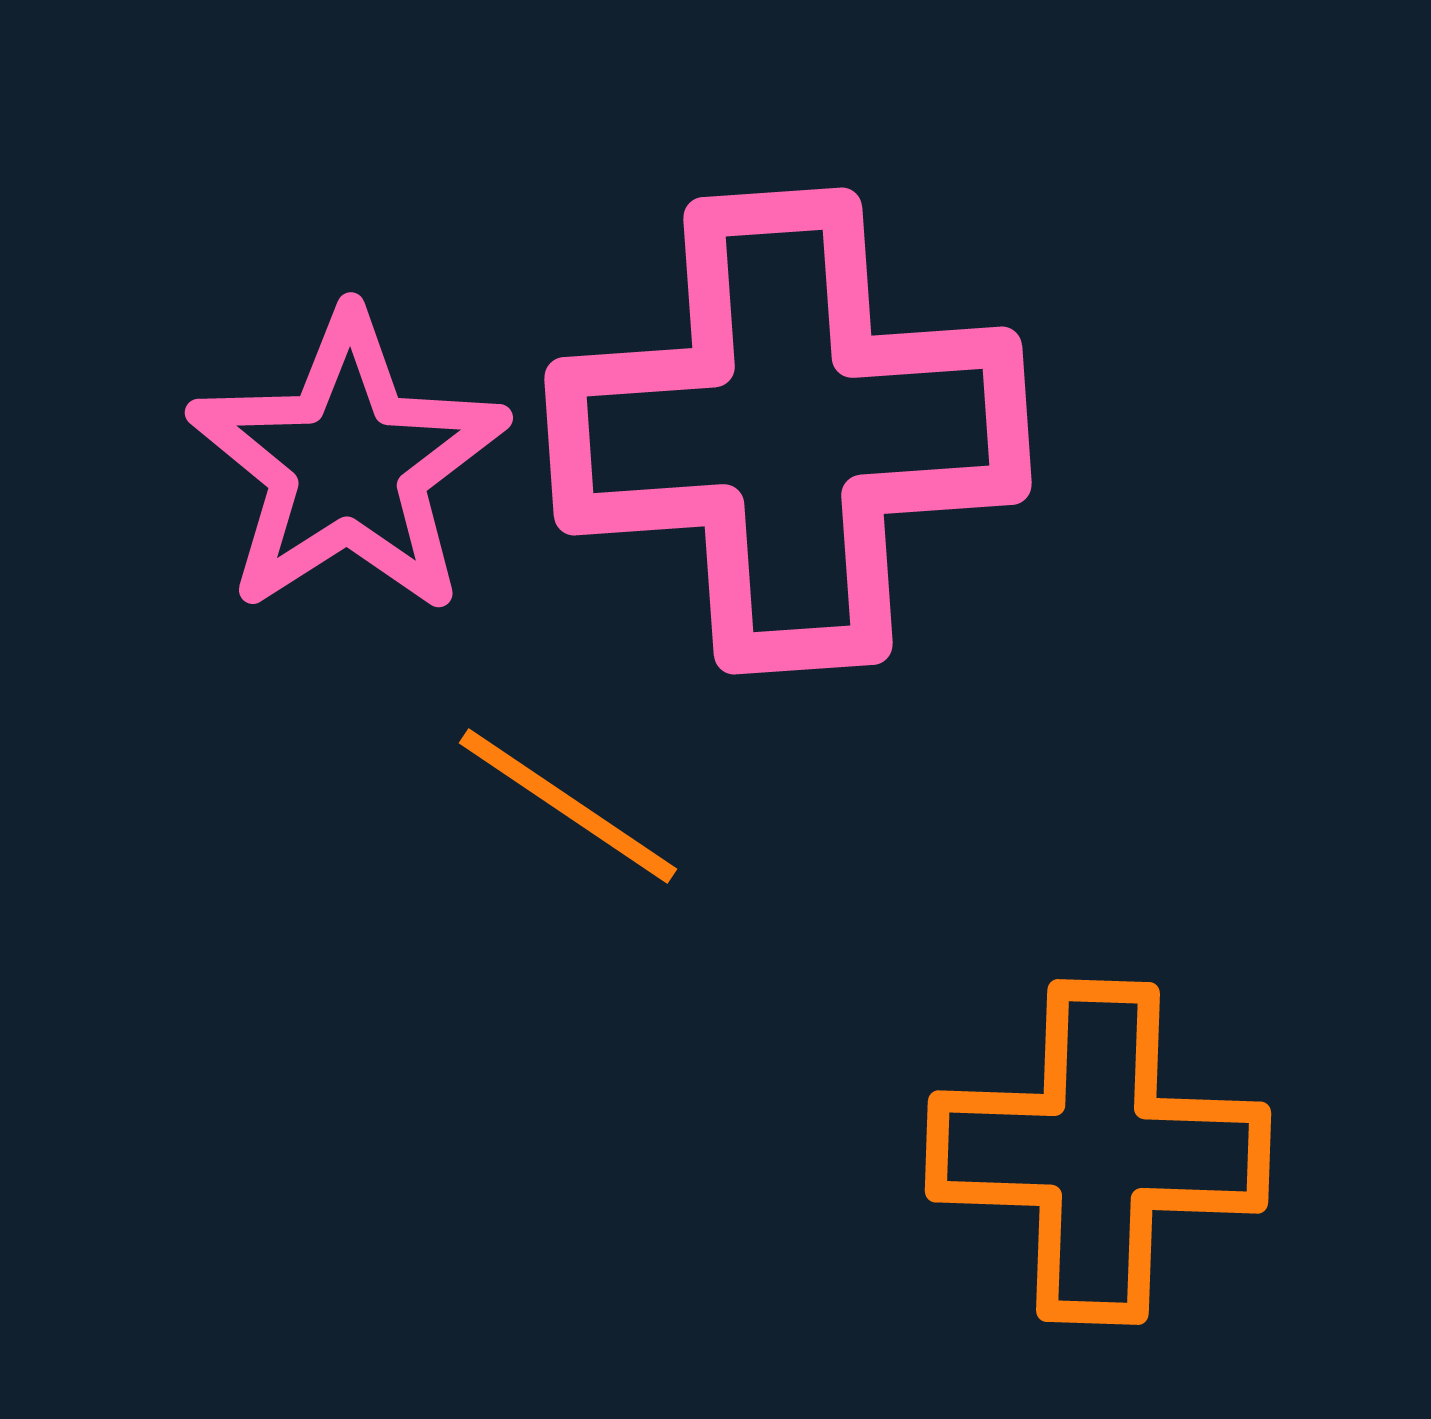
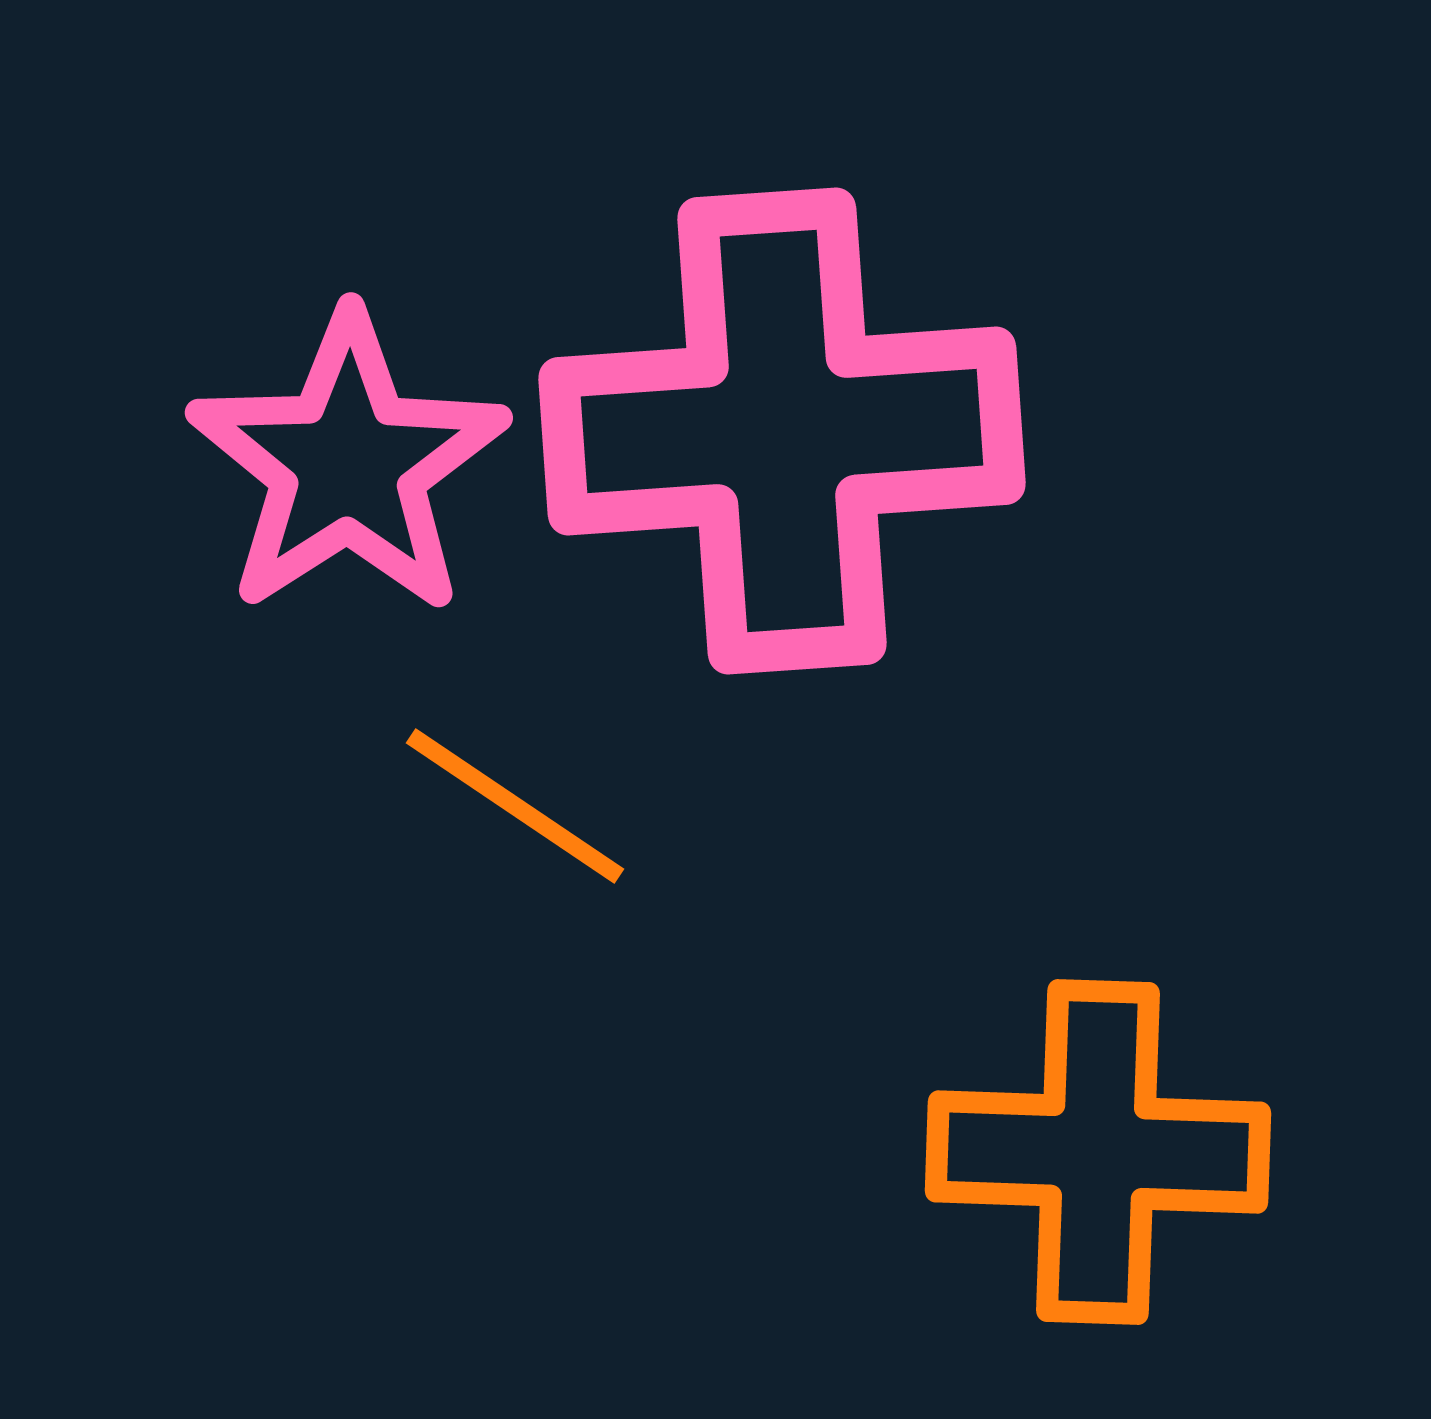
pink cross: moved 6 px left
orange line: moved 53 px left
